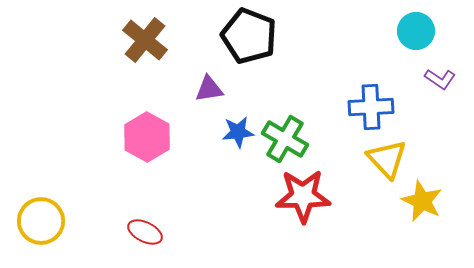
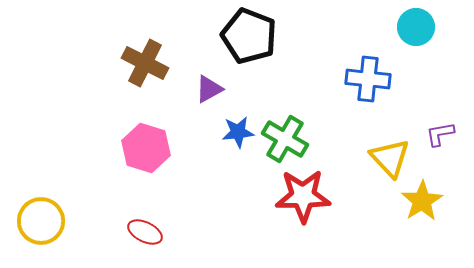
cyan circle: moved 4 px up
brown cross: moved 23 px down; rotated 12 degrees counterclockwise
purple L-shape: moved 55 px down; rotated 136 degrees clockwise
purple triangle: rotated 20 degrees counterclockwise
blue cross: moved 3 px left, 28 px up; rotated 9 degrees clockwise
pink hexagon: moved 1 px left, 11 px down; rotated 12 degrees counterclockwise
yellow triangle: moved 3 px right, 1 px up
yellow star: rotated 15 degrees clockwise
